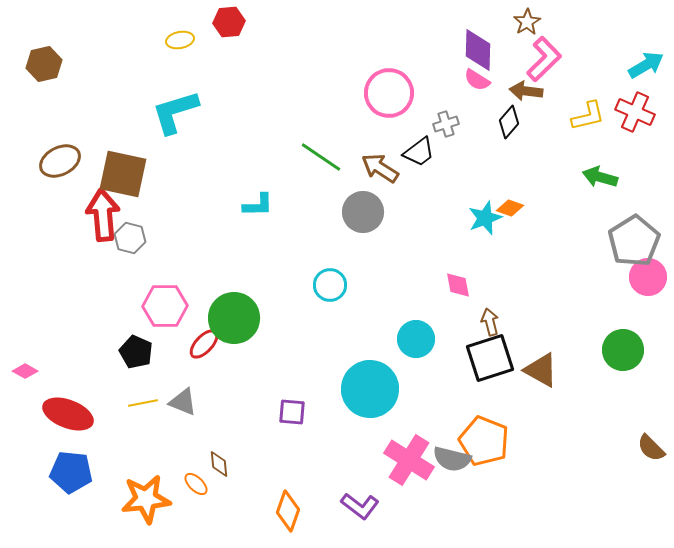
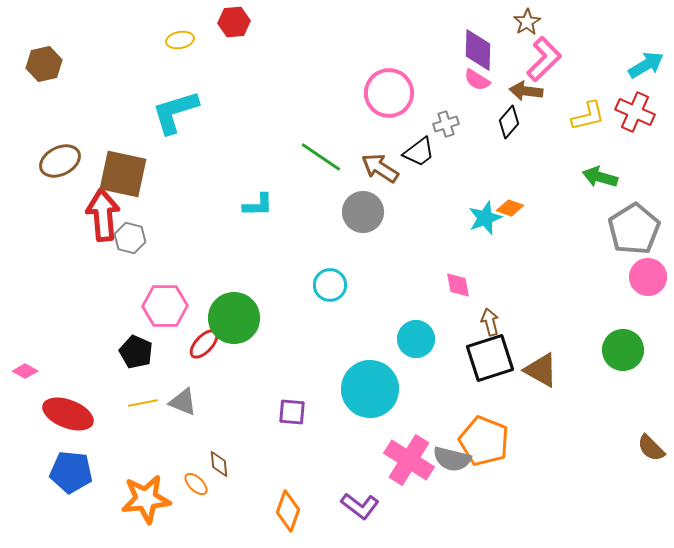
red hexagon at (229, 22): moved 5 px right
gray pentagon at (634, 241): moved 12 px up
